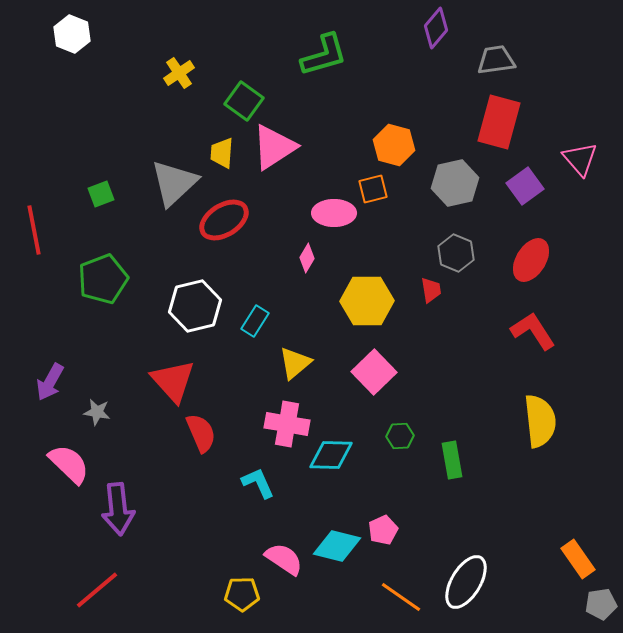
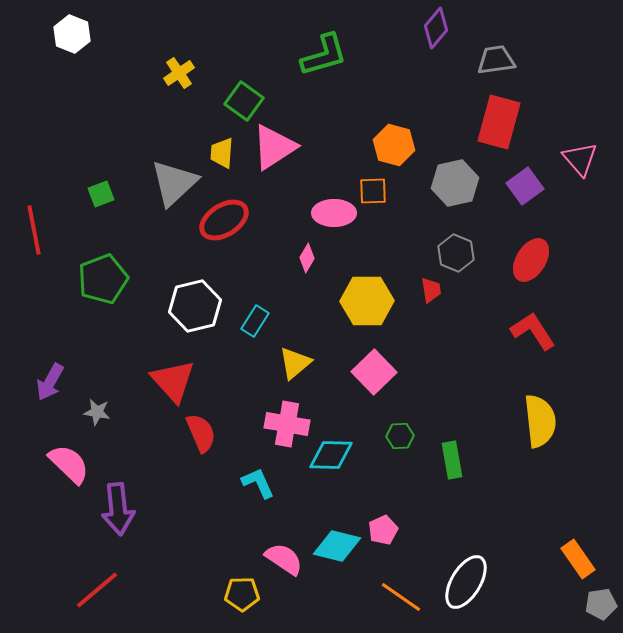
orange square at (373, 189): moved 2 px down; rotated 12 degrees clockwise
